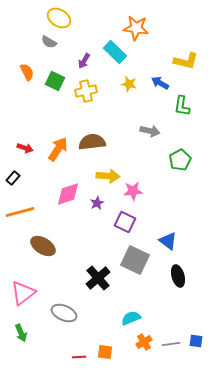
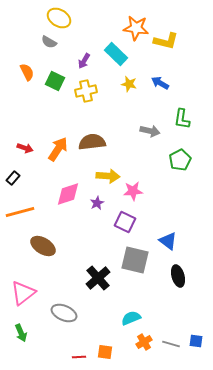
cyan rectangle: moved 1 px right, 2 px down
yellow L-shape: moved 20 px left, 20 px up
green L-shape: moved 13 px down
gray square: rotated 12 degrees counterclockwise
gray line: rotated 24 degrees clockwise
